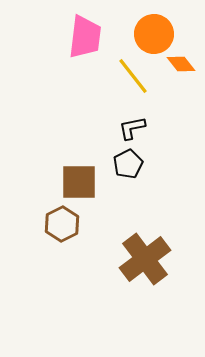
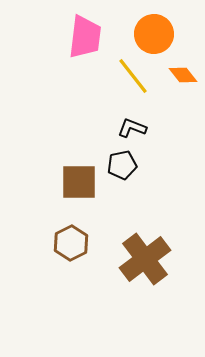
orange diamond: moved 2 px right, 11 px down
black L-shape: rotated 32 degrees clockwise
black pentagon: moved 6 px left, 1 px down; rotated 16 degrees clockwise
brown hexagon: moved 9 px right, 19 px down
